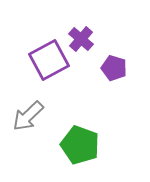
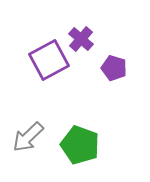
gray arrow: moved 21 px down
